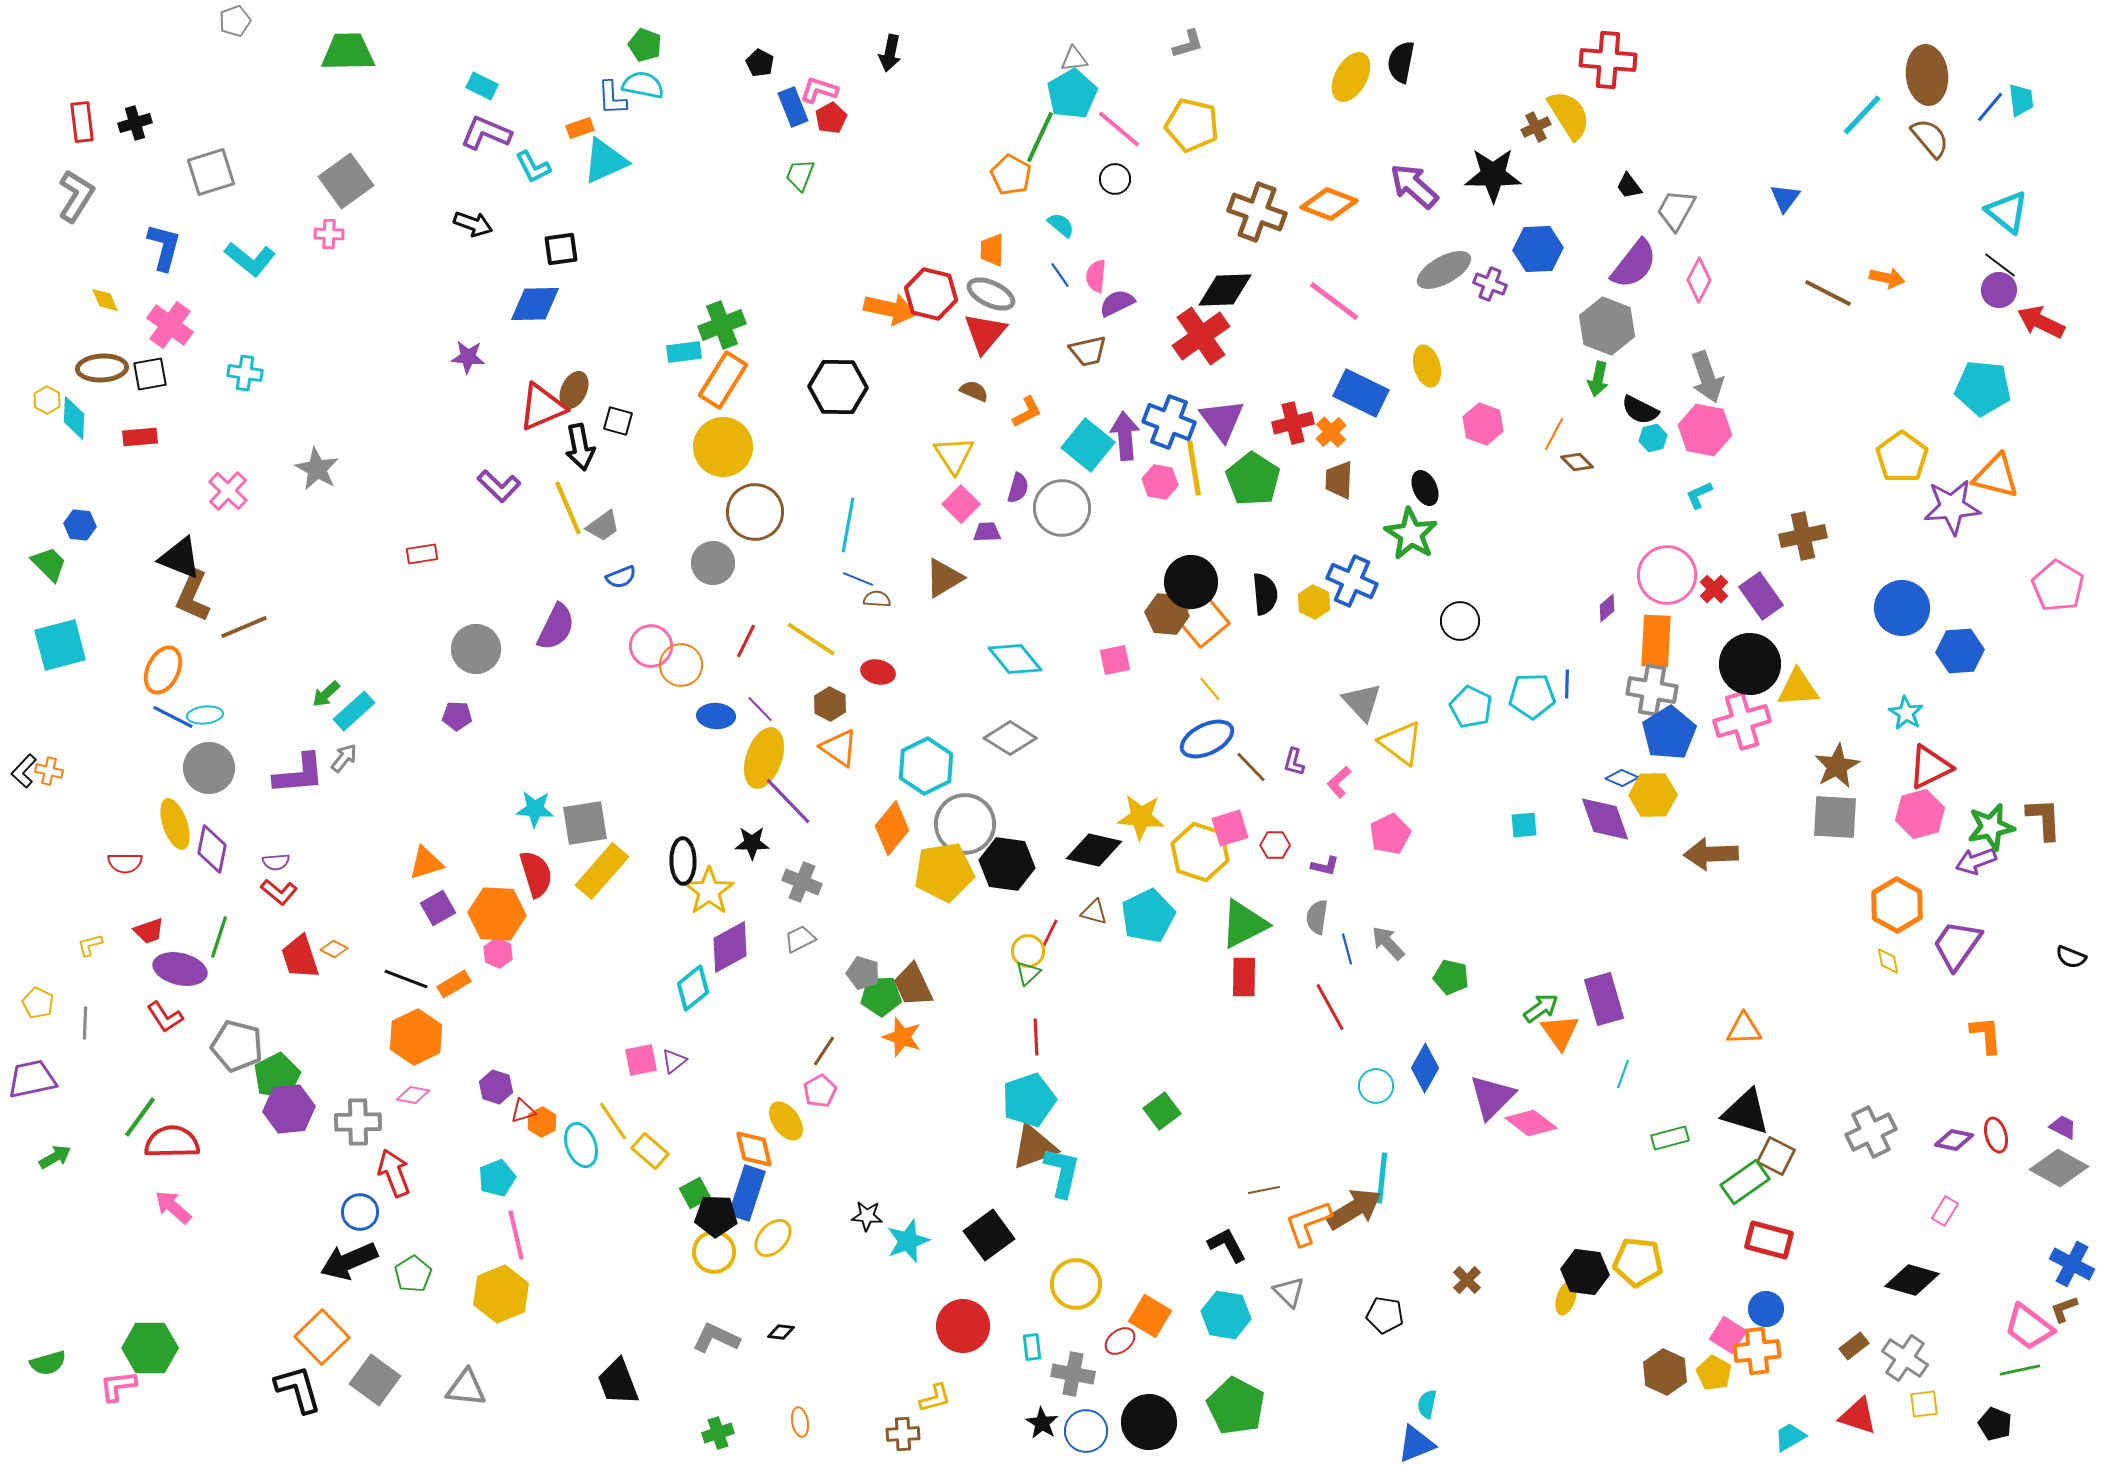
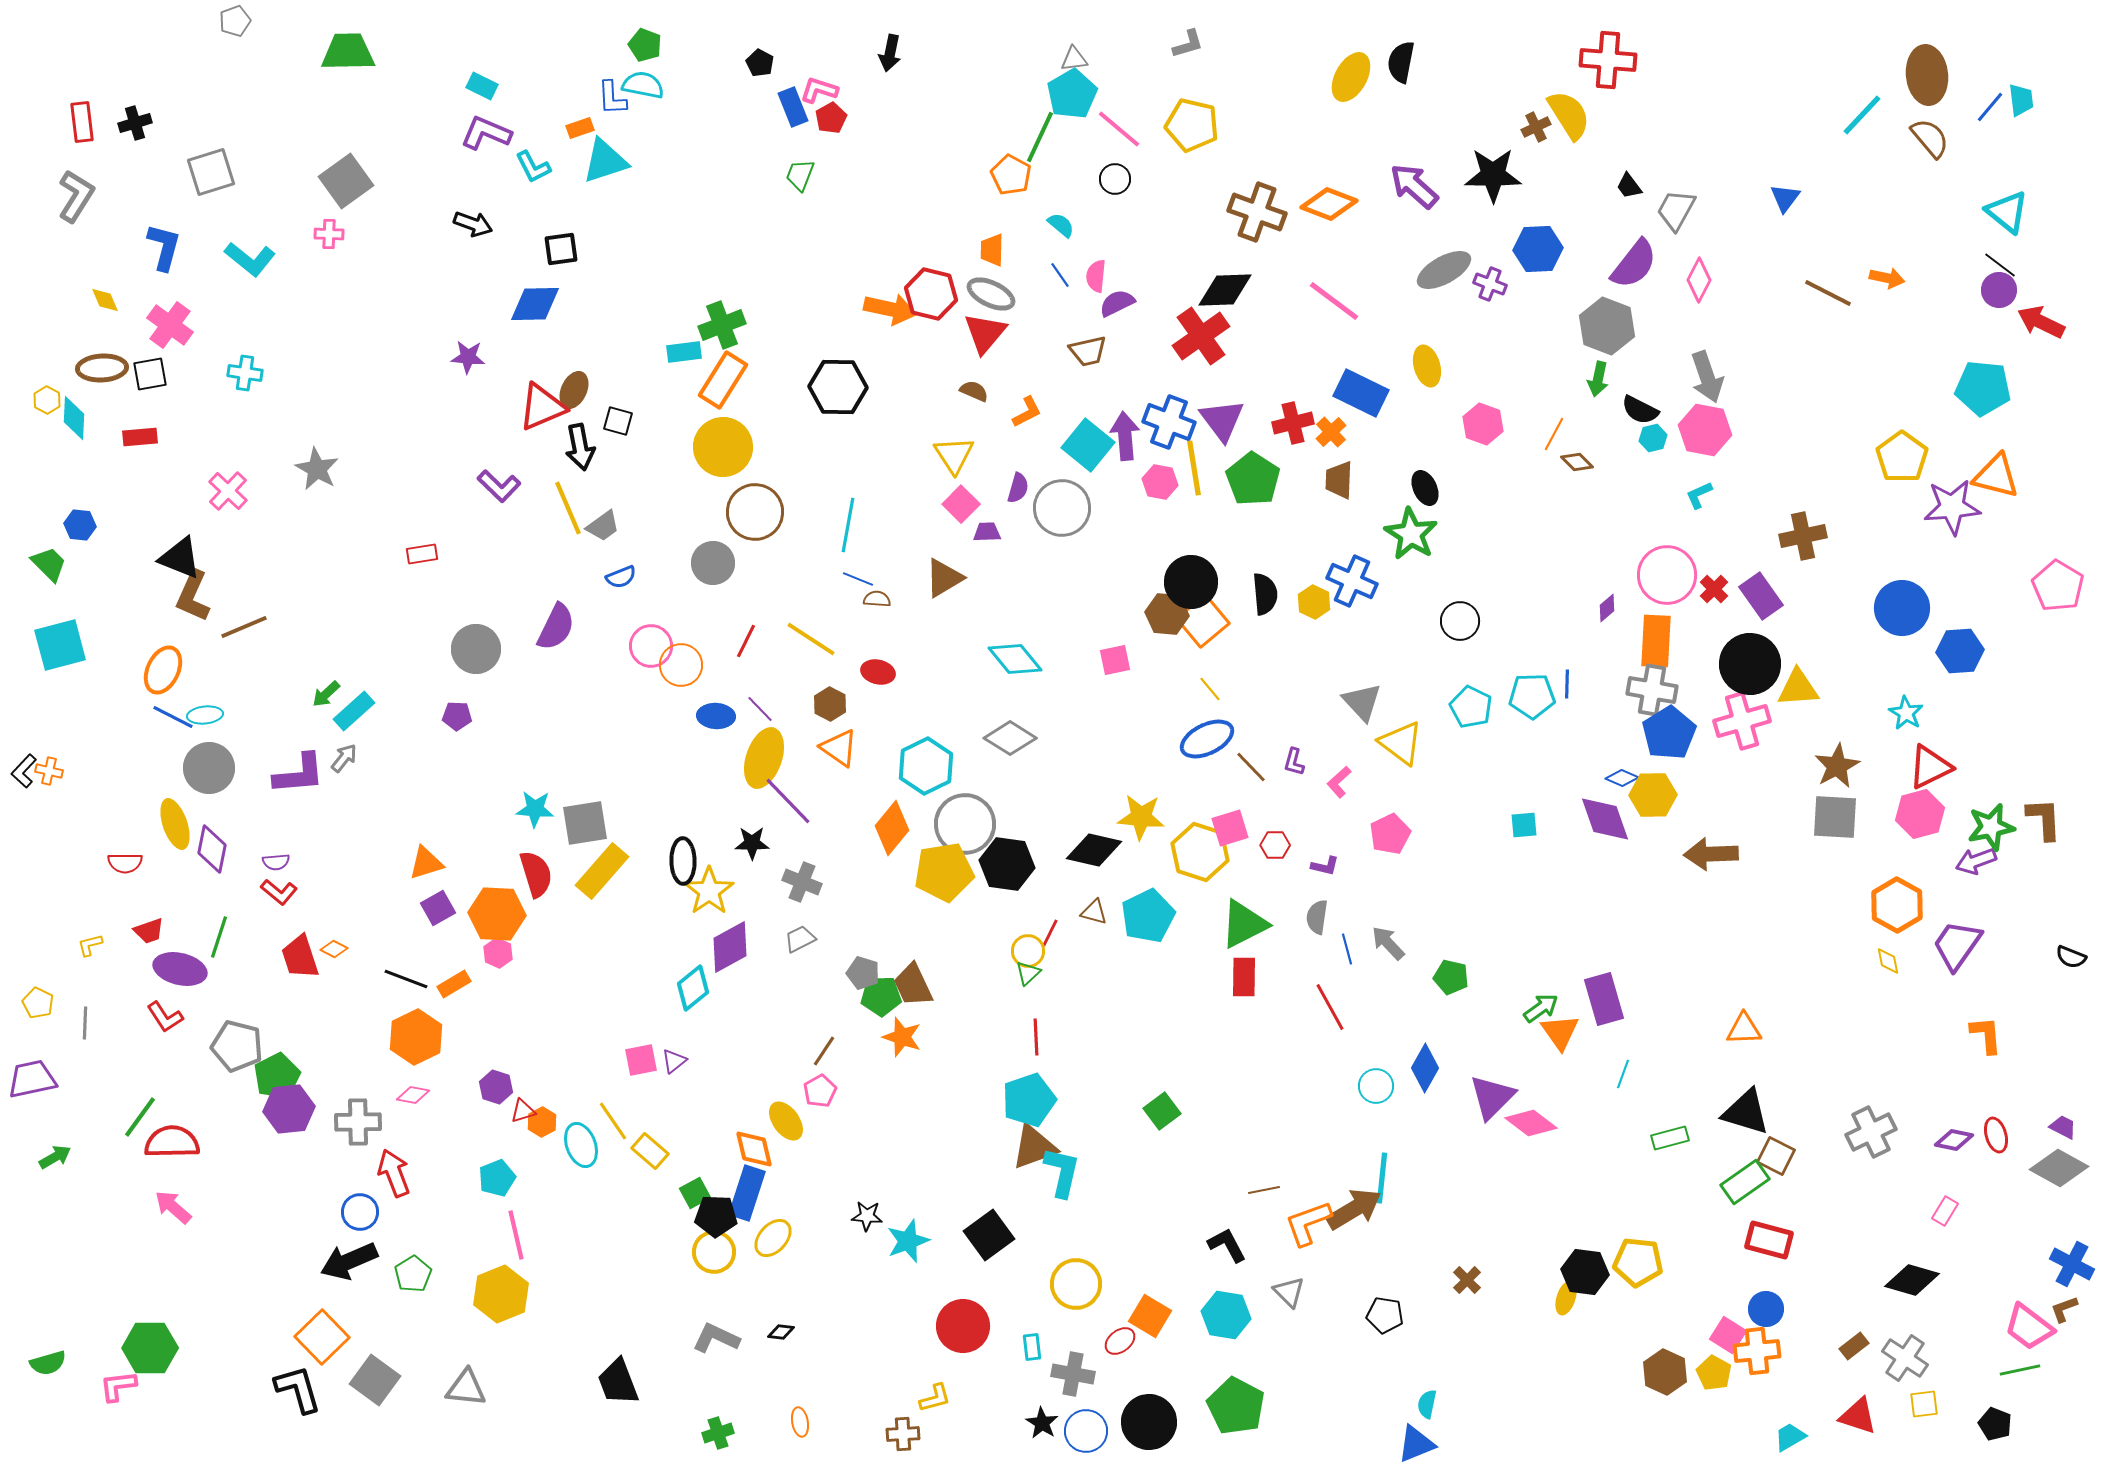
cyan triangle at (605, 161): rotated 6 degrees clockwise
